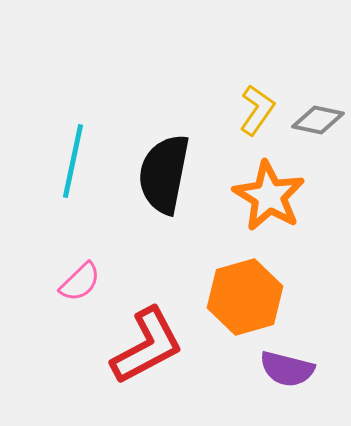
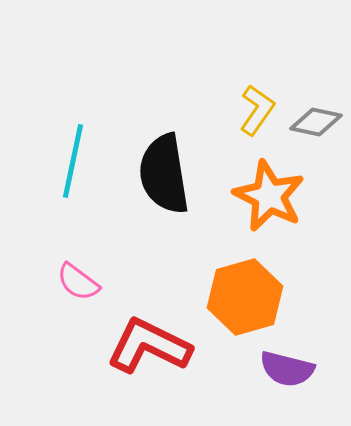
gray diamond: moved 2 px left, 2 px down
black semicircle: rotated 20 degrees counterclockwise
orange star: rotated 4 degrees counterclockwise
pink semicircle: moved 2 px left; rotated 81 degrees clockwise
red L-shape: moved 2 px right; rotated 126 degrees counterclockwise
